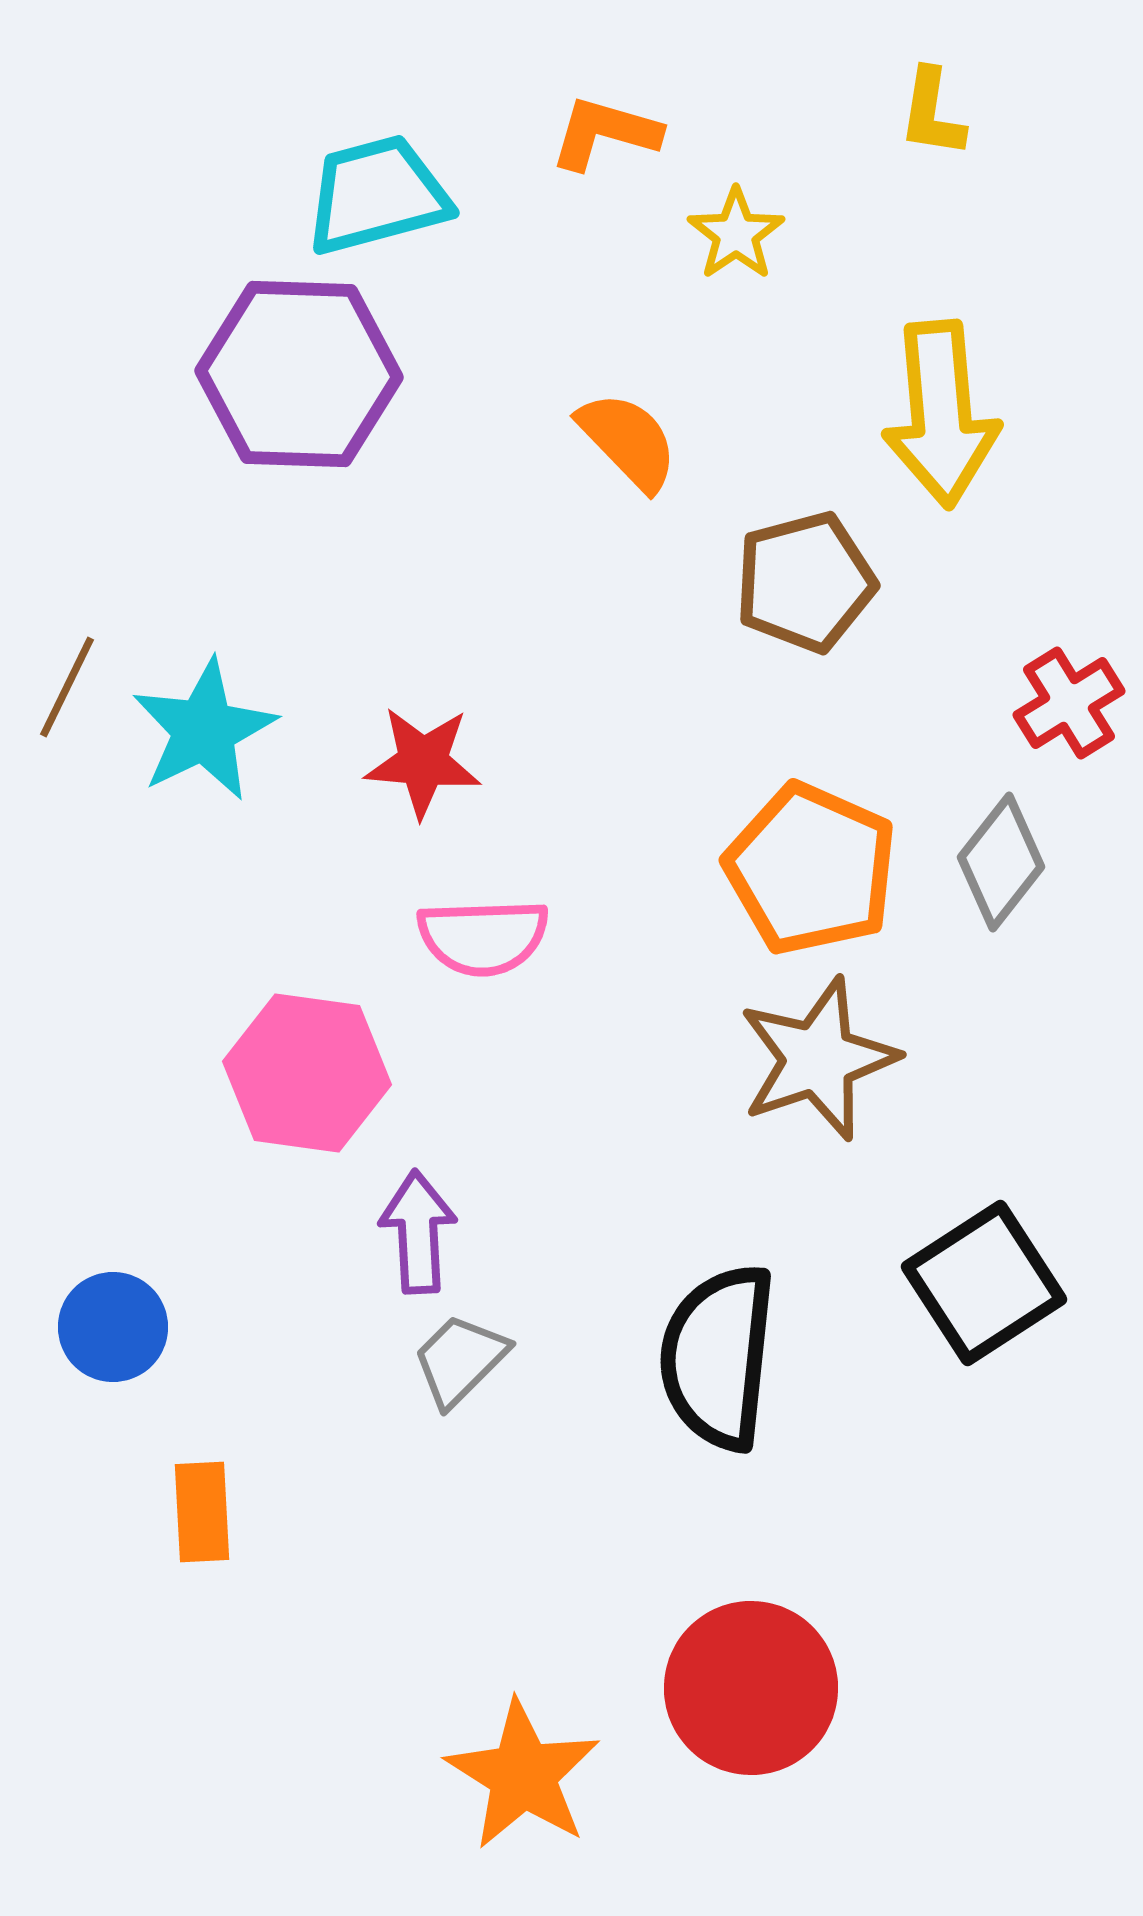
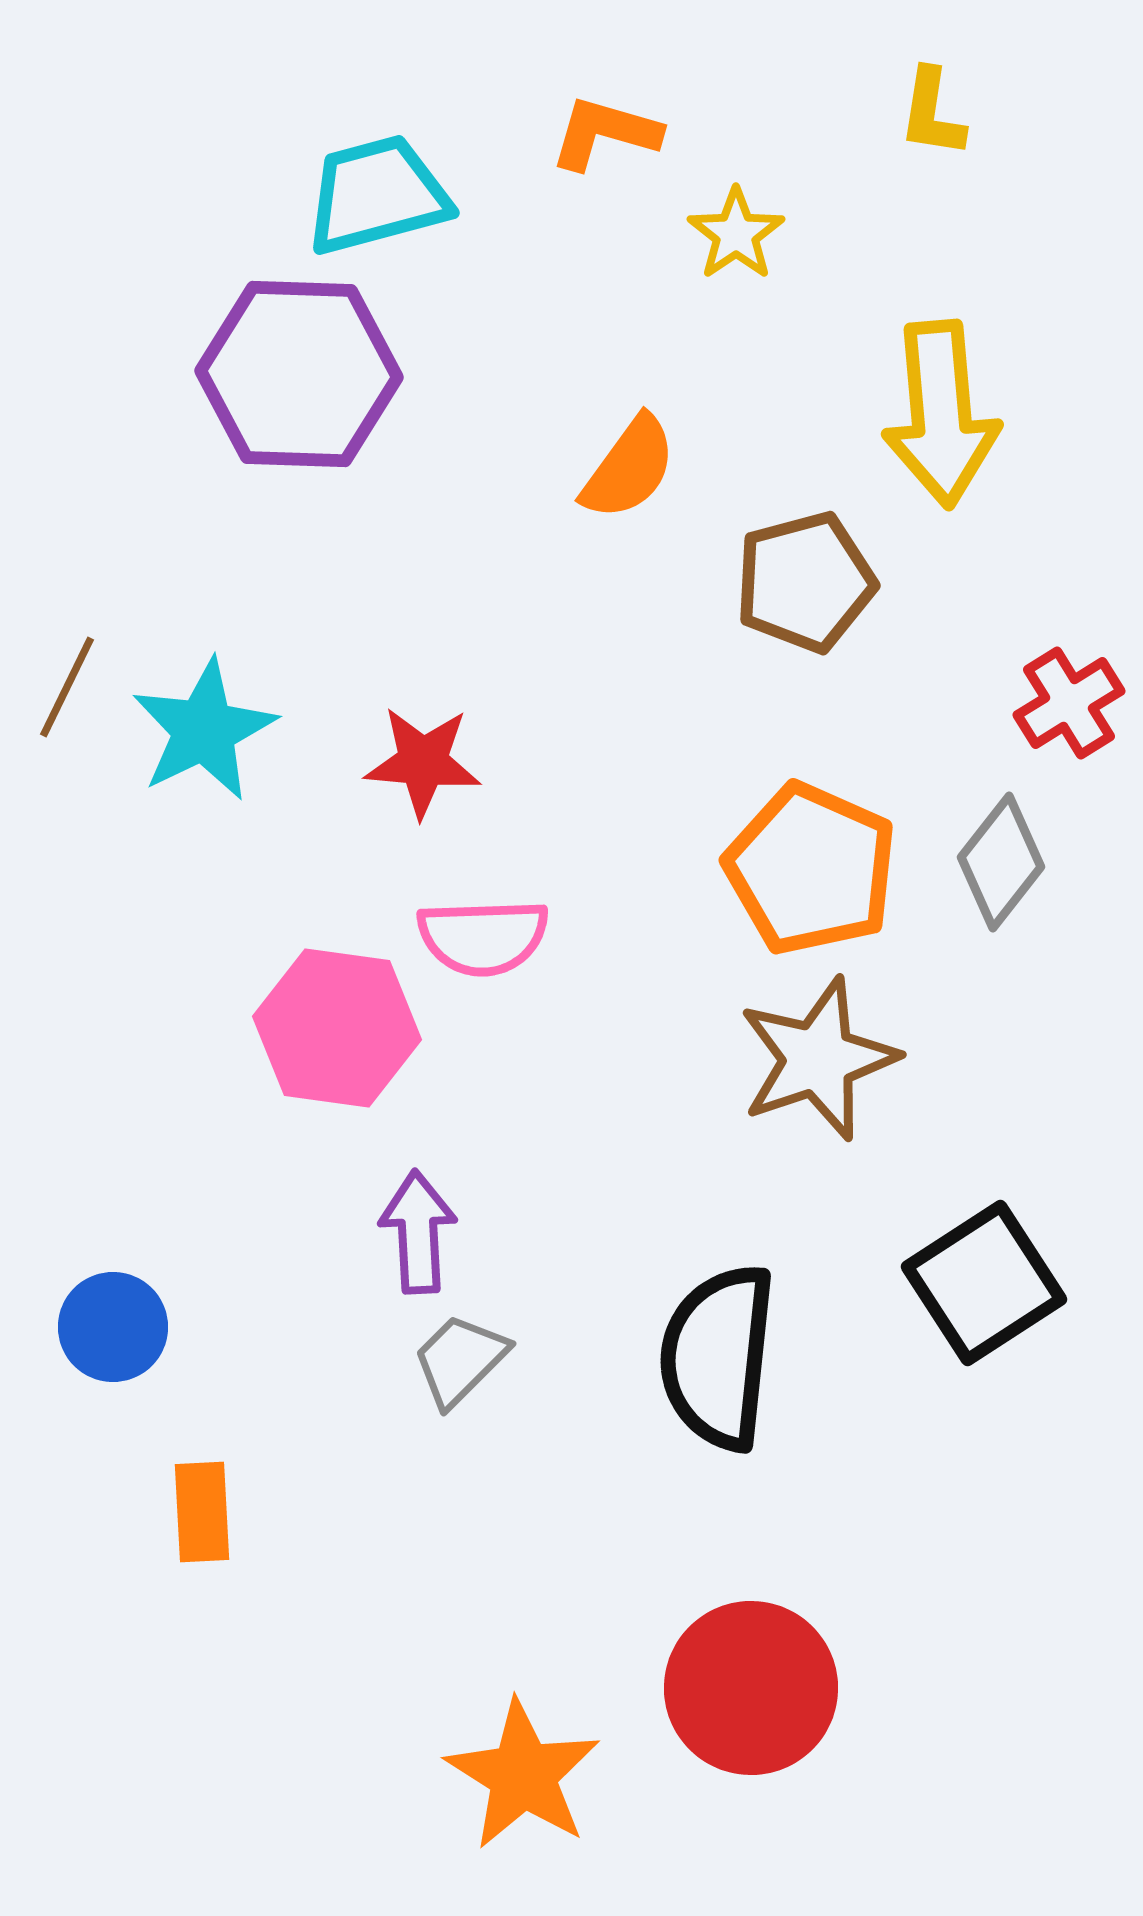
orange semicircle: moved 1 px right, 27 px down; rotated 80 degrees clockwise
pink hexagon: moved 30 px right, 45 px up
